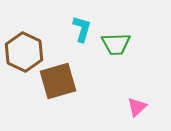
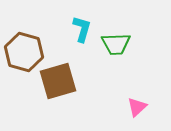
brown hexagon: rotated 9 degrees counterclockwise
